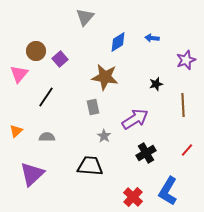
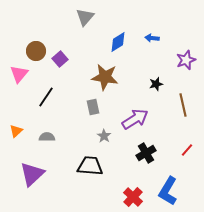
brown line: rotated 10 degrees counterclockwise
